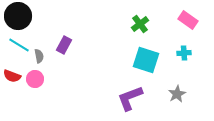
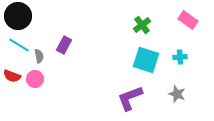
green cross: moved 2 px right, 1 px down
cyan cross: moved 4 px left, 4 px down
gray star: rotated 24 degrees counterclockwise
